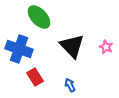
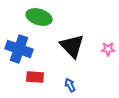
green ellipse: rotated 30 degrees counterclockwise
pink star: moved 2 px right, 2 px down; rotated 24 degrees counterclockwise
red rectangle: rotated 54 degrees counterclockwise
